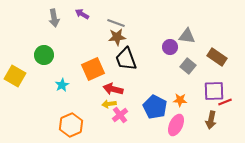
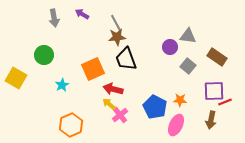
gray line: rotated 42 degrees clockwise
gray triangle: moved 1 px right
yellow square: moved 1 px right, 2 px down
yellow arrow: rotated 48 degrees clockwise
